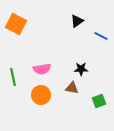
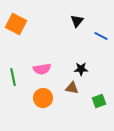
black triangle: rotated 16 degrees counterclockwise
orange circle: moved 2 px right, 3 px down
